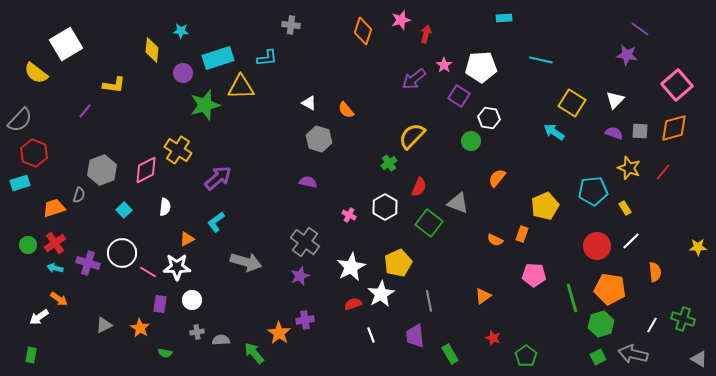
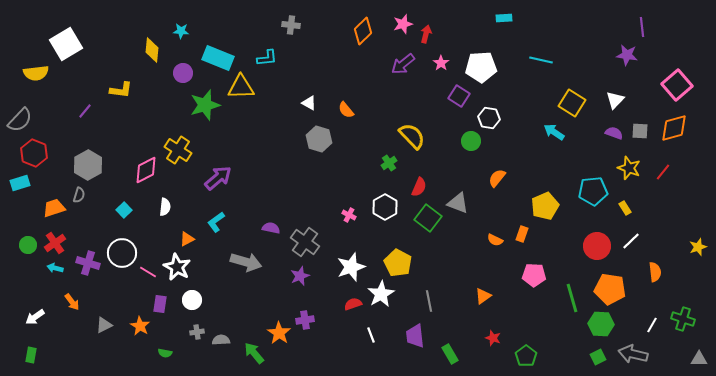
pink star at (401, 20): moved 2 px right, 4 px down
purple line at (640, 29): moved 2 px right, 2 px up; rotated 48 degrees clockwise
orange diamond at (363, 31): rotated 28 degrees clockwise
cyan rectangle at (218, 58): rotated 40 degrees clockwise
pink star at (444, 65): moved 3 px left, 2 px up
yellow semicircle at (36, 73): rotated 45 degrees counterclockwise
purple arrow at (414, 79): moved 11 px left, 15 px up
yellow L-shape at (114, 85): moved 7 px right, 5 px down
yellow semicircle at (412, 136): rotated 92 degrees clockwise
gray hexagon at (102, 170): moved 14 px left, 5 px up; rotated 8 degrees counterclockwise
purple semicircle at (308, 182): moved 37 px left, 46 px down
green square at (429, 223): moved 1 px left, 5 px up
yellow star at (698, 247): rotated 18 degrees counterclockwise
yellow pentagon at (398, 263): rotated 20 degrees counterclockwise
white star at (177, 267): rotated 28 degrees clockwise
white star at (351, 267): rotated 8 degrees clockwise
orange arrow at (59, 299): moved 13 px right, 3 px down; rotated 18 degrees clockwise
white arrow at (39, 317): moved 4 px left
green hexagon at (601, 324): rotated 20 degrees clockwise
orange star at (140, 328): moved 2 px up
gray triangle at (699, 359): rotated 30 degrees counterclockwise
